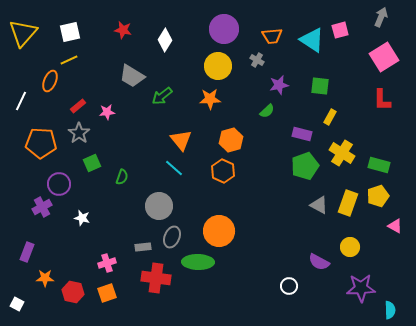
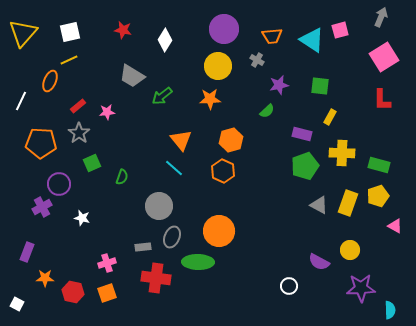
yellow cross at (342, 153): rotated 30 degrees counterclockwise
yellow circle at (350, 247): moved 3 px down
